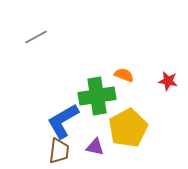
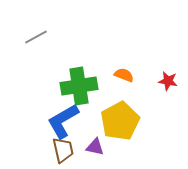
green cross: moved 18 px left, 10 px up
yellow pentagon: moved 8 px left, 7 px up
brown trapezoid: moved 4 px right, 1 px up; rotated 20 degrees counterclockwise
